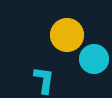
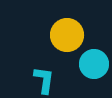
cyan circle: moved 5 px down
